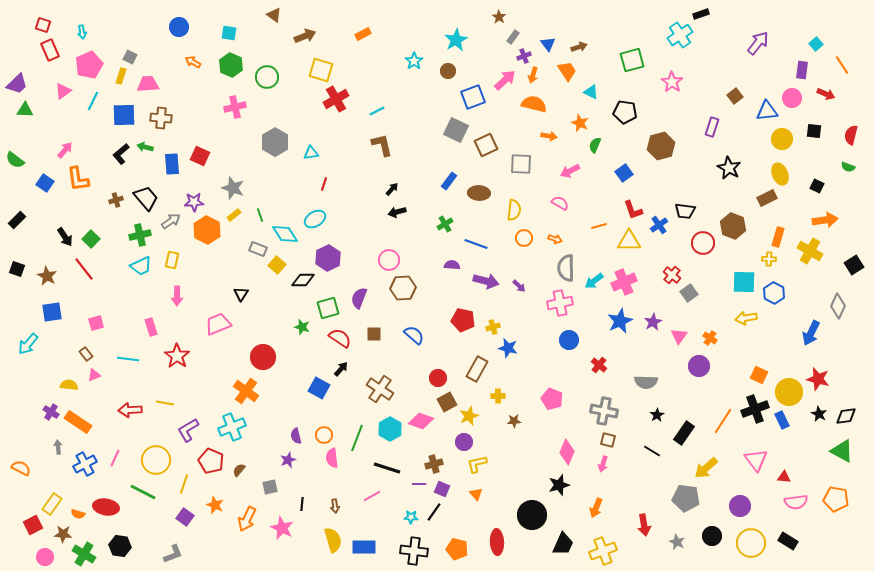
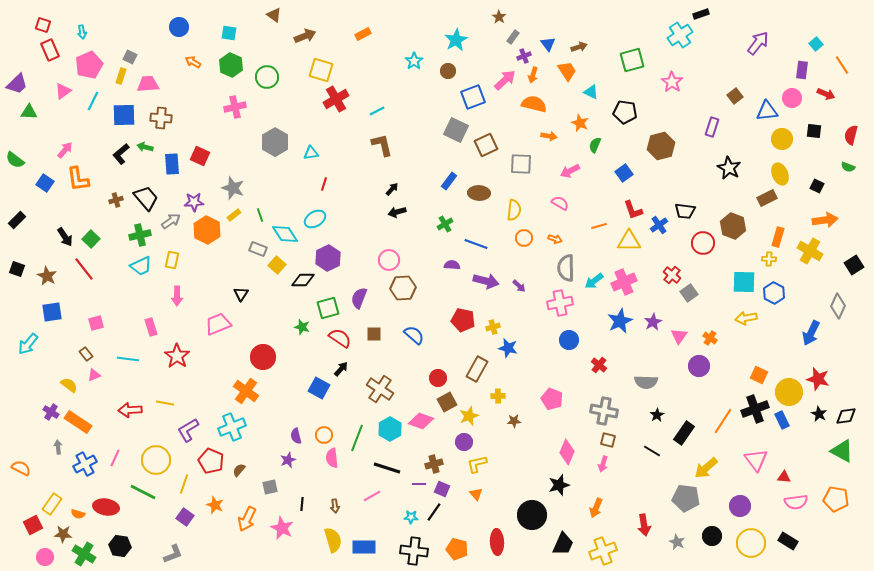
green triangle at (25, 110): moved 4 px right, 2 px down
yellow semicircle at (69, 385): rotated 30 degrees clockwise
